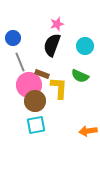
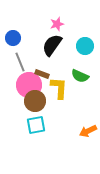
black semicircle: rotated 15 degrees clockwise
orange arrow: rotated 18 degrees counterclockwise
